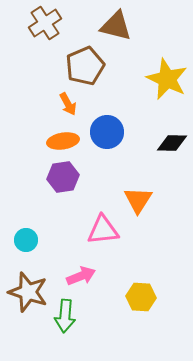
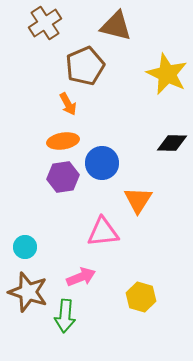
yellow star: moved 5 px up
blue circle: moved 5 px left, 31 px down
pink triangle: moved 2 px down
cyan circle: moved 1 px left, 7 px down
pink arrow: moved 1 px down
yellow hexagon: rotated 12 degrees clockwise
